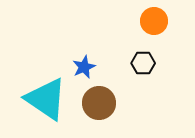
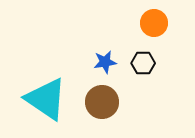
orange circle: moved 2 px down
blue star: moved 21 px right, 5 px up; rotated 15 degrees clockwise
brown circle: moved 3 px right, 1 px up
